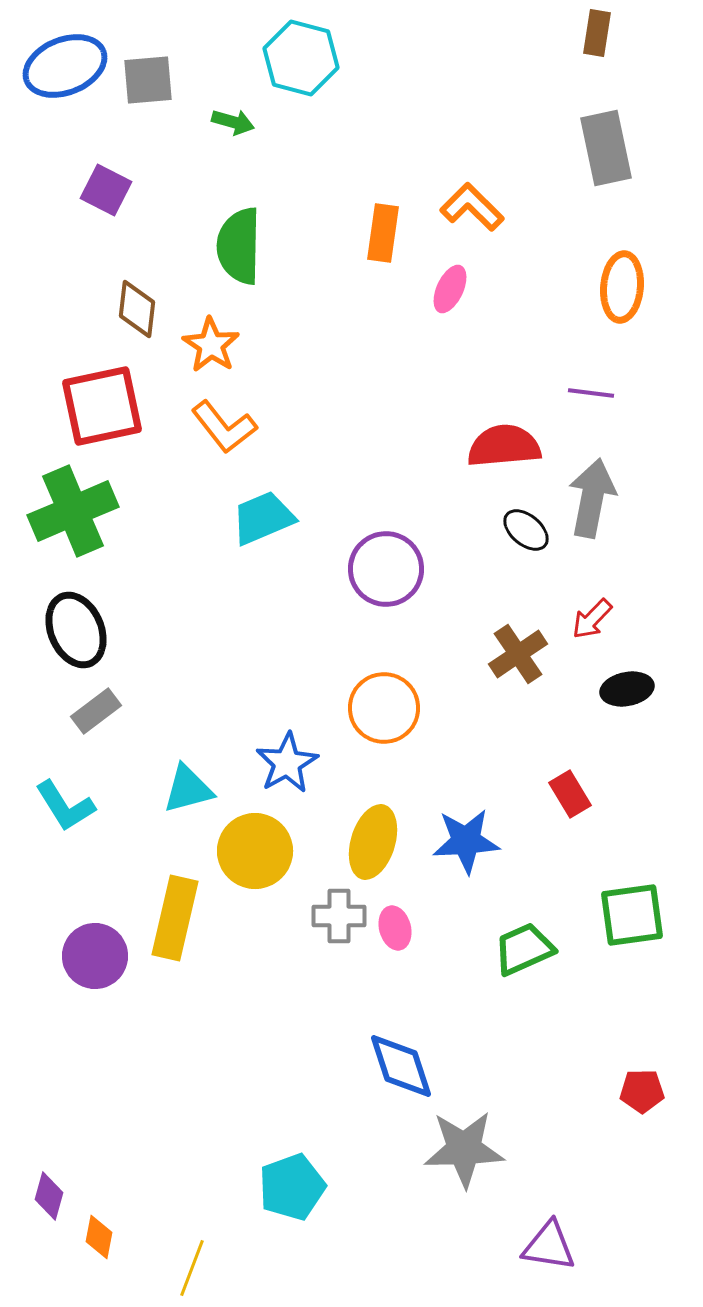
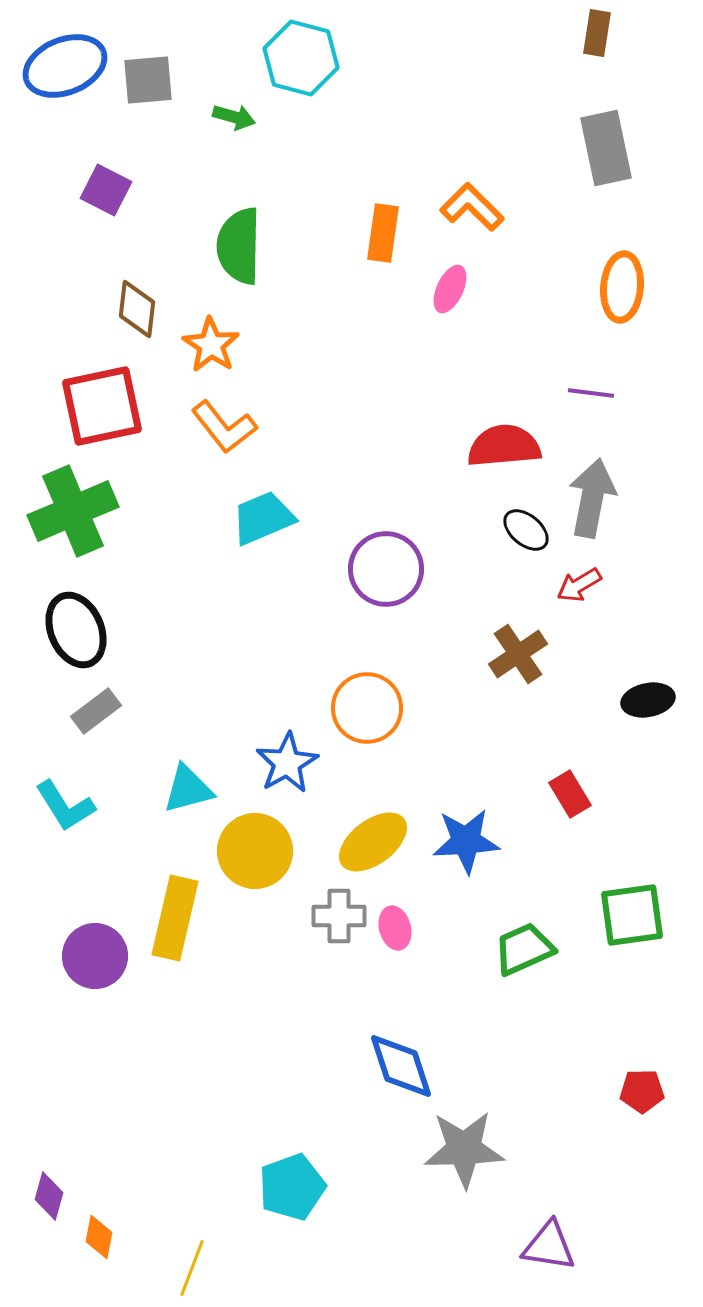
green arrow at (233, 122): moved 1 px right, 5 px up
red arrow at (592, 619): moved 13 px left, 34 px up; rotated 15 degrees clockwise
black ellipse at (627, 689): moved 21 px right, 11 px down
orange circle at (384, 708): moved 17 px left
yellow ellipse at (373, 842): rotated 36 degrees clockwise
